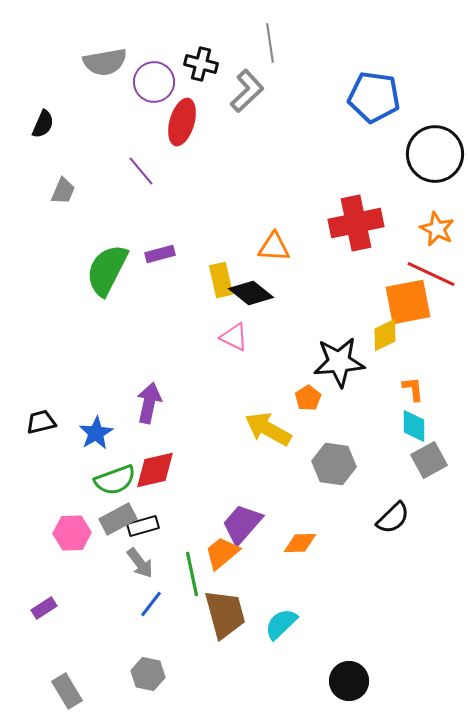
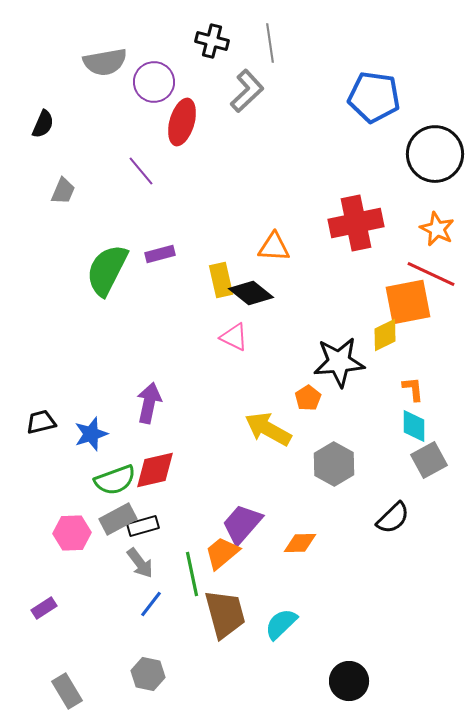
black cross at (201, 64): moved 11 px right, 23 px up
blue star at (96, 433): moved 5 px left, 1 px down; rotated 12 degrees clockwise
gray hexagon at (334, 464): rotated 21 degrees clockwise
